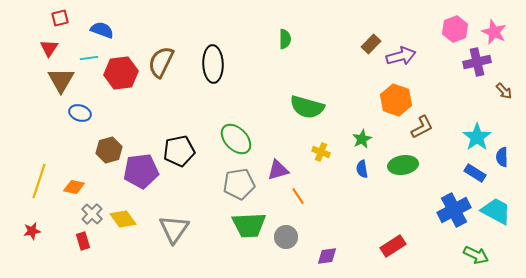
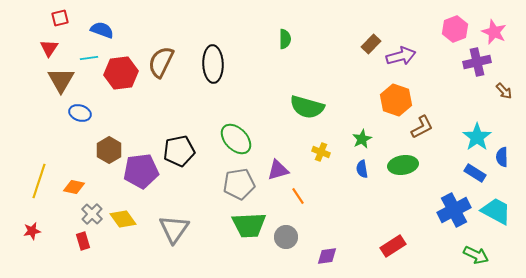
brown hexagon at (109, 150): rotated 15 degrees counterclockwise
